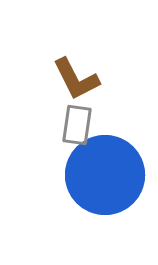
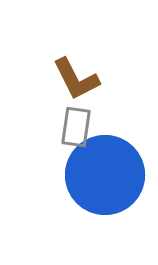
gray rectangle: moved 1 px left, 2 px down
